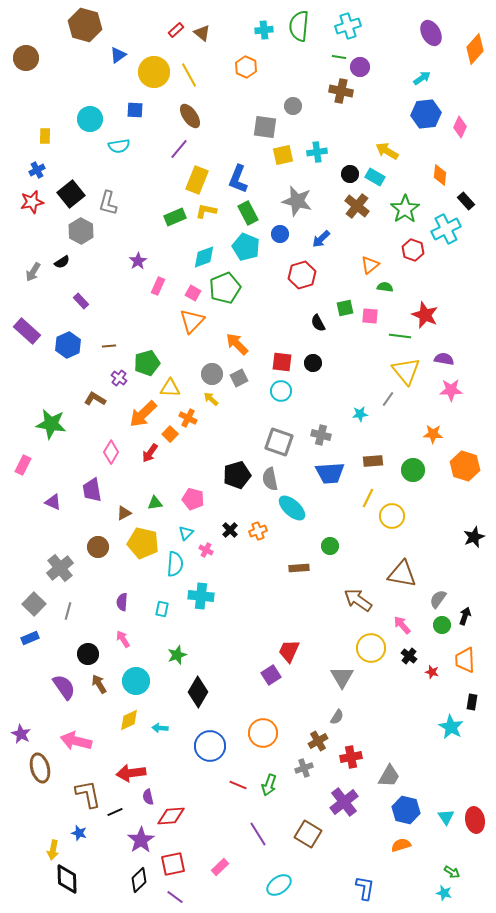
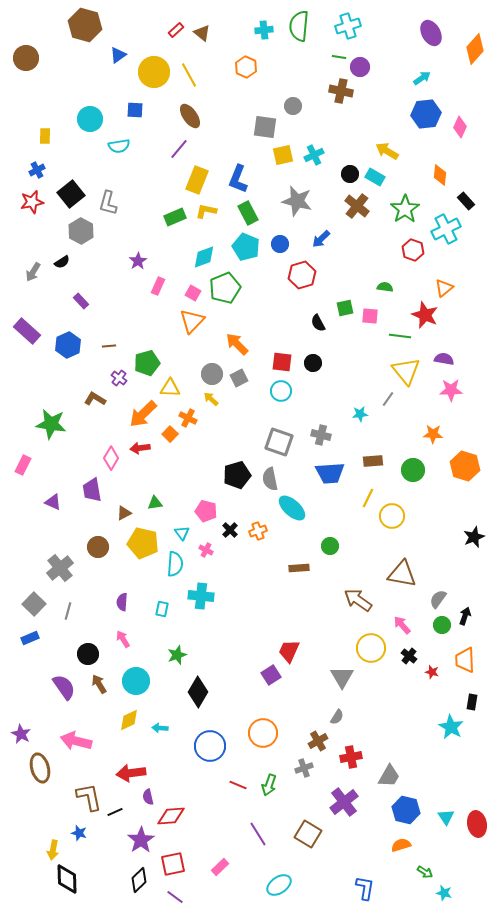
cyan cross at (317, 152): moved 3 px left, 3 px down; rotated 18 degrees counterclockwise
blue circle at (280, 234): moved 10 px down
orange triangle at (370, 265): moved 74 px right, 23 px down
pink diamond at (111, 452): moved 6 px down
red arrow at (150, 453): moved 10 px left, 5 px up; rotated 48 degrees clockwise
pink pentagon at (193, 499): moved 13 px right, 12 px down
cyan triangle at (186, 533): moved 4 px left; rotated 21 degrees counterclockwise
brown L-shape at (88, 794): moved 1 px right, 3 px down
red ellipse at (475, 820): moved 2 px right, 4 px down
green arrow at (452, 872): moved 27 px left
